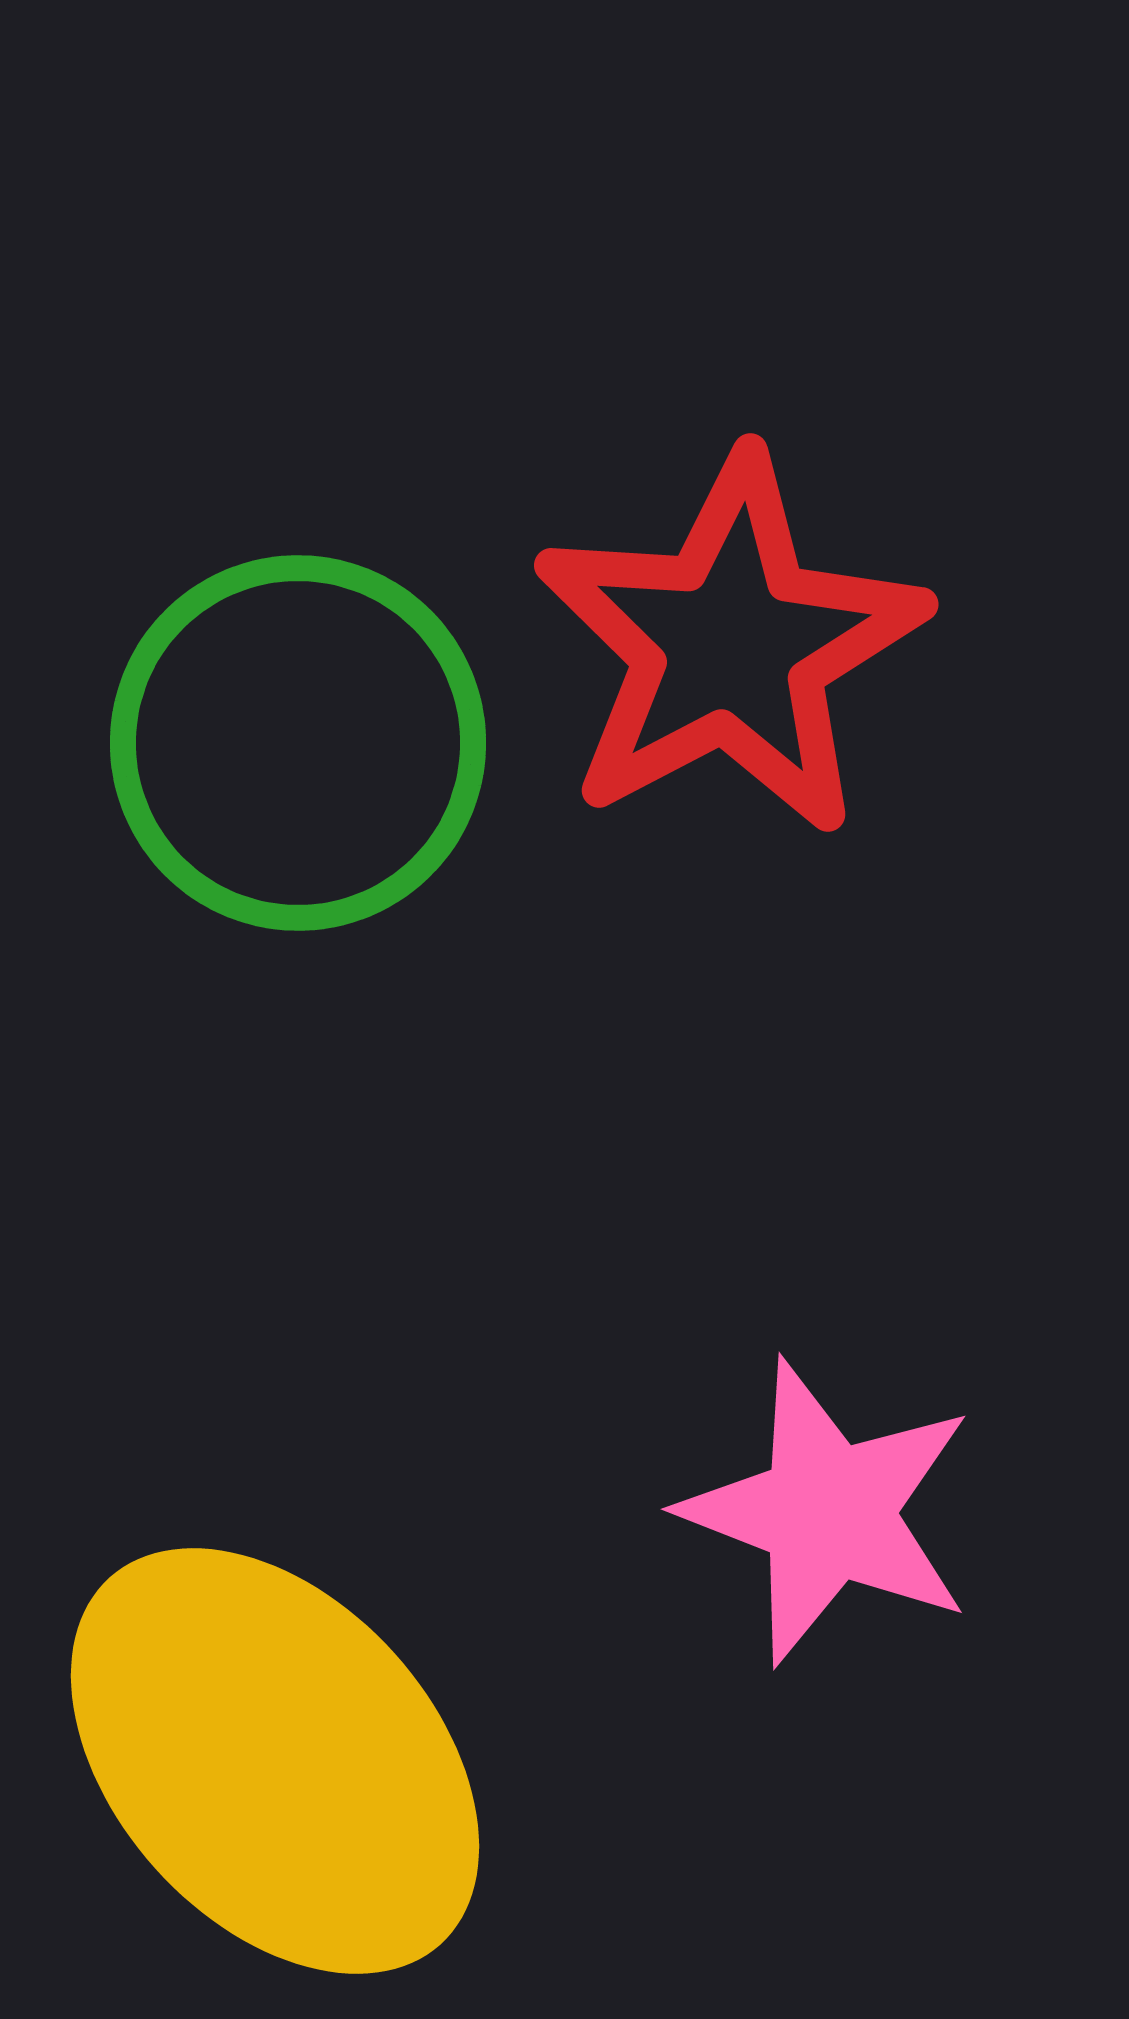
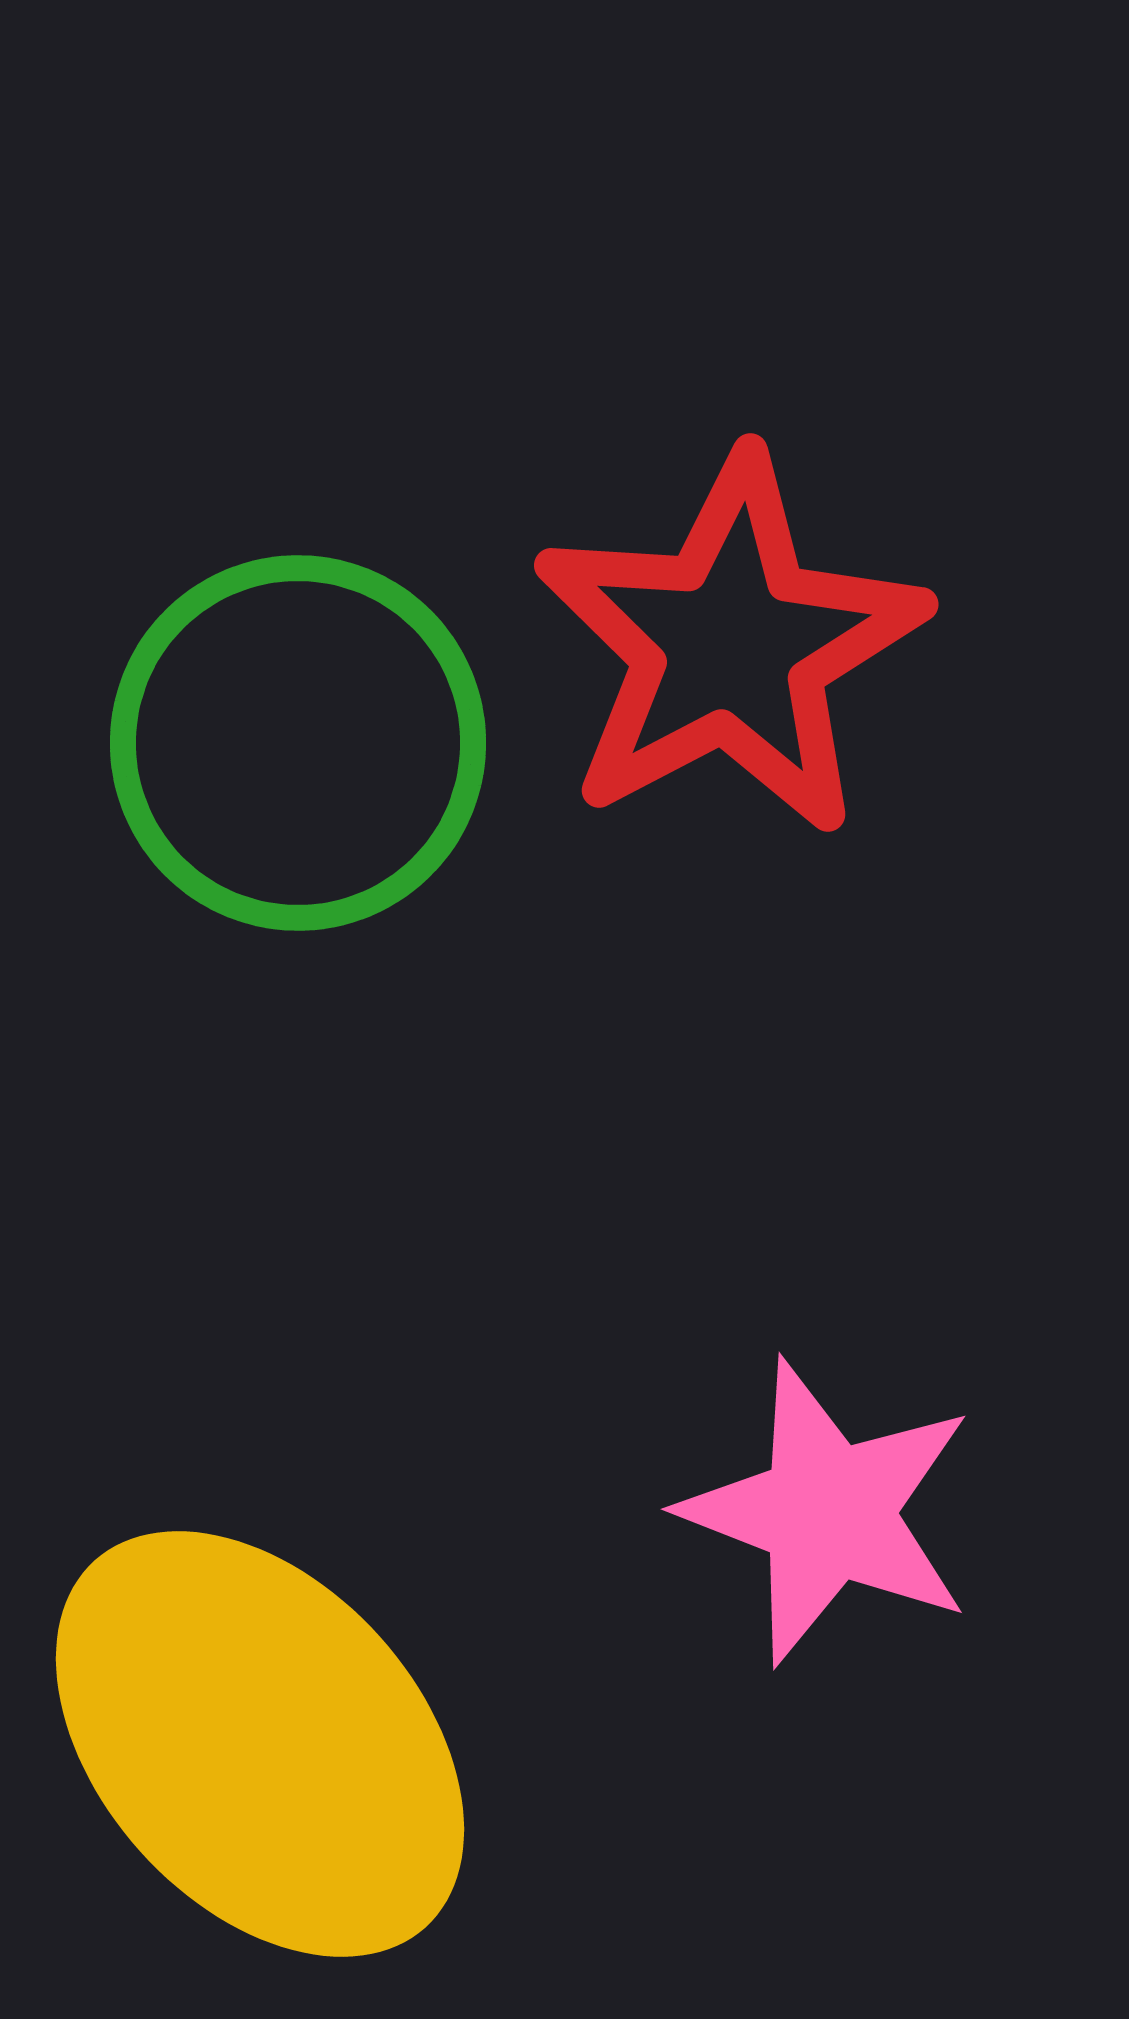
yellow ellipse: moved 15 px left, 17 px up
